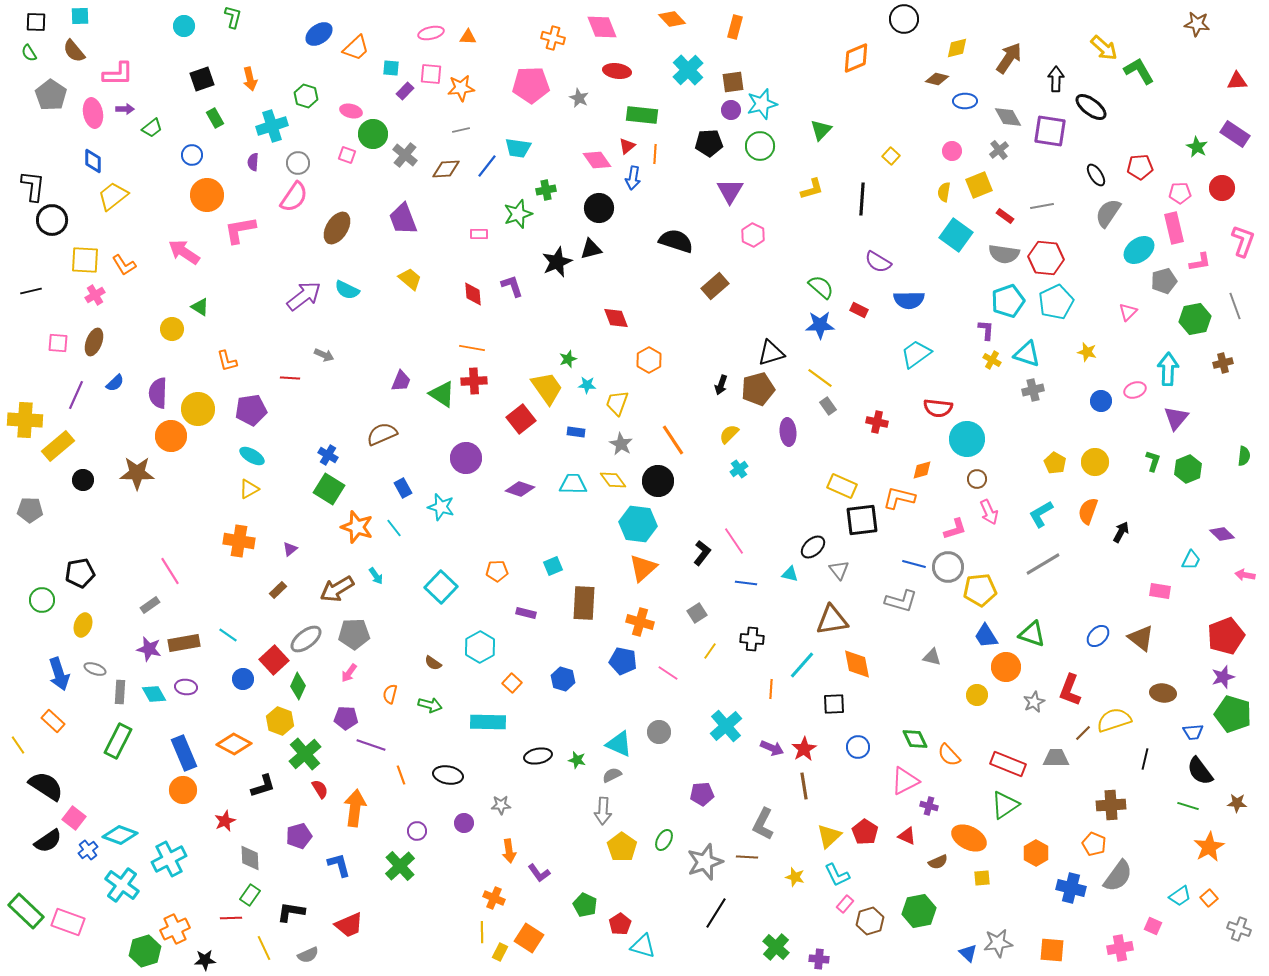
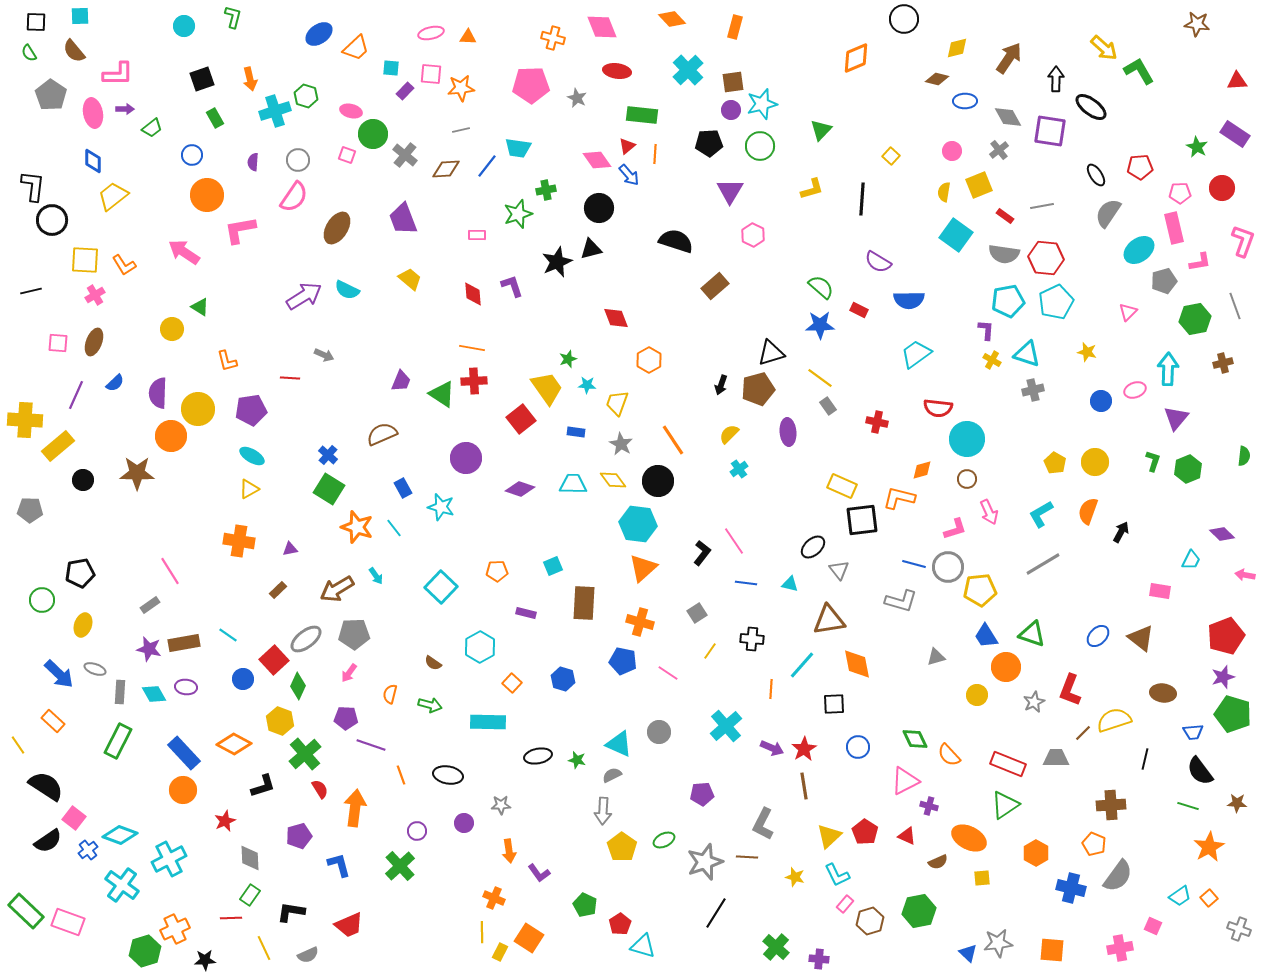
gray star at (579, 98): moved 2 px left
cyan cross at (272, 126): moved 3 px right, 15 px up
gray circle at (298, 163): moved 3 px up
blue arrow at (633, 178): moved 4 px left, 3 px up; rotated 50 degrees counterclockwise
pink rectangle at (479, 234): moved 2 px left, 1 px down
purple arrow at (304, 296): rotated 6 degrees clockwise
cyan pentagon at (1008, 301): rotated 8 degrees clockwise
blue cross at (328, 455): rotated 12 degrees clockwise
brown circle at (977, 479): moved 10 px left
purple triangle at (290, 549): rotated 28 degrees clockwise
cyan triangle at (790, 574): moved 10 px down
brown triangle at (832, 620): moved 3 px left
gray triangle at (932, 657): moved 4 px right; rotated 30 degrees counterclockwise
blue arrow at (59, 674): rotated 28 degrees counterclockwise
blue rectangle at (184, 753): rotated 20 degrees counterclockwise
green ellipse at (664, 840): rotated 35 degrees clockwise
